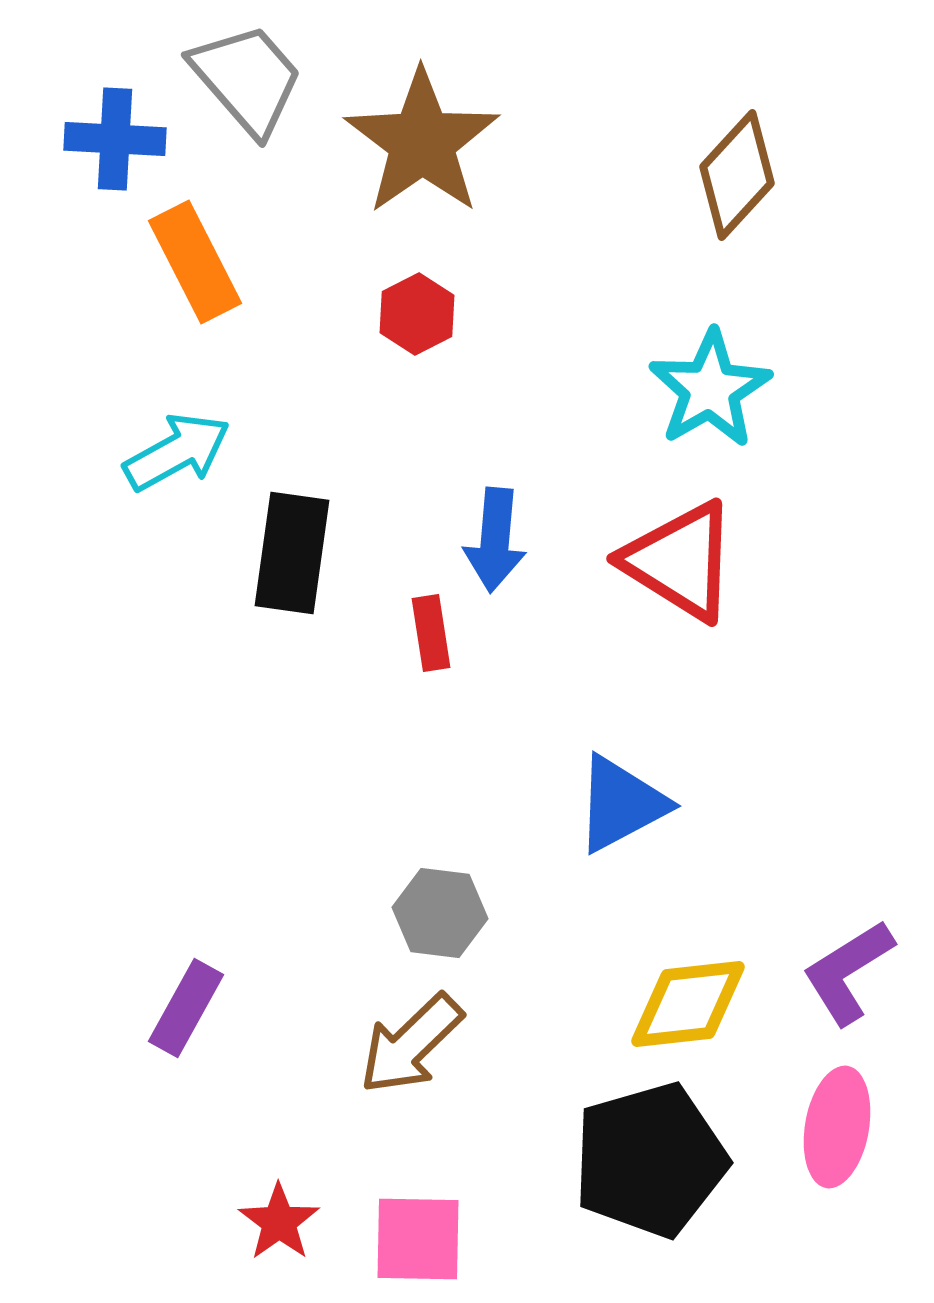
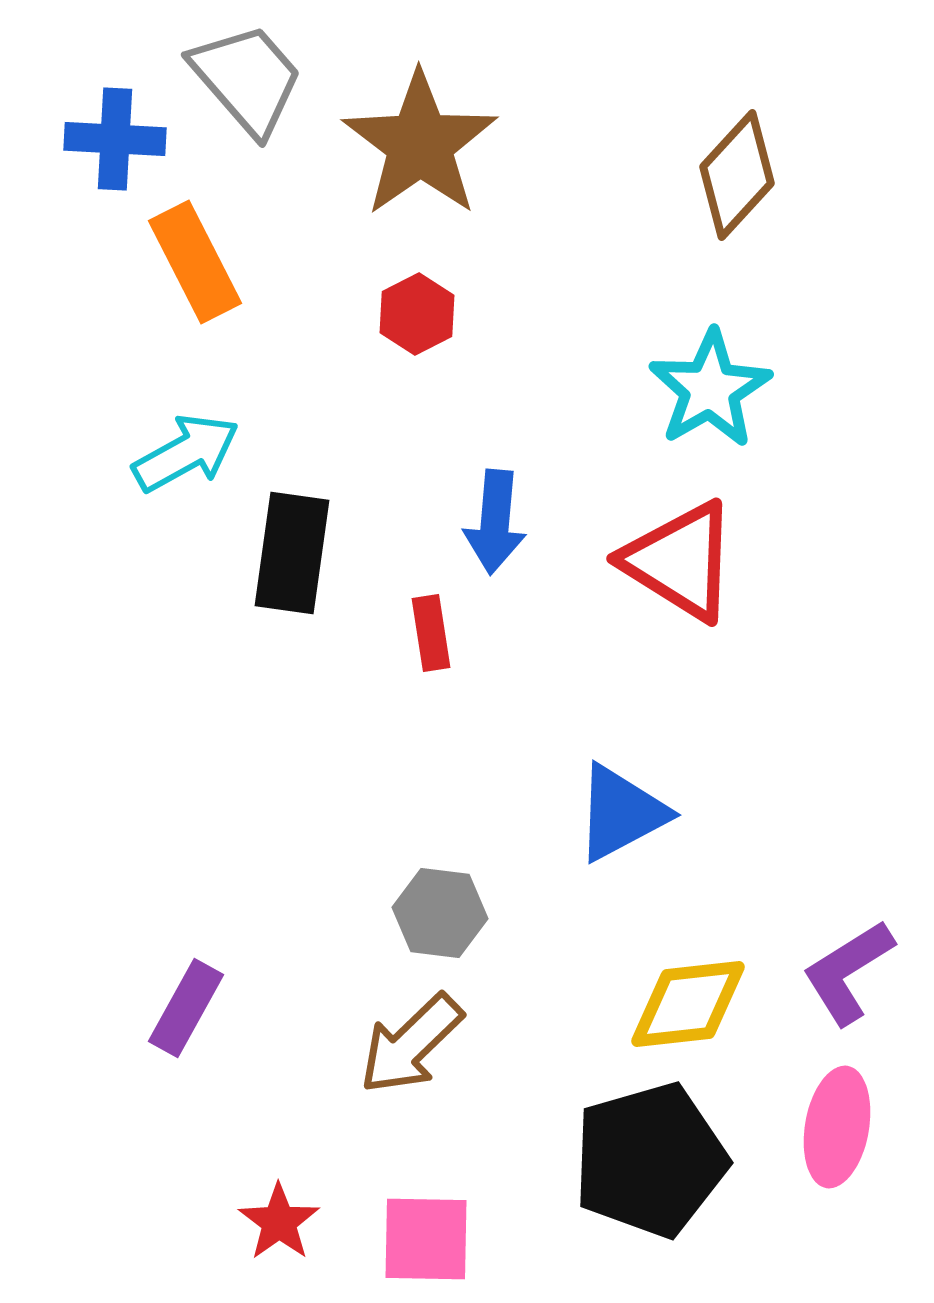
brown star: moved 2 px left, 2 px down
cyan arrow: moved 9 px right, 1 px down
blue arrow: moved 18 px up
blue triangle: moved 9 px down
pink square: moved 8 px right
